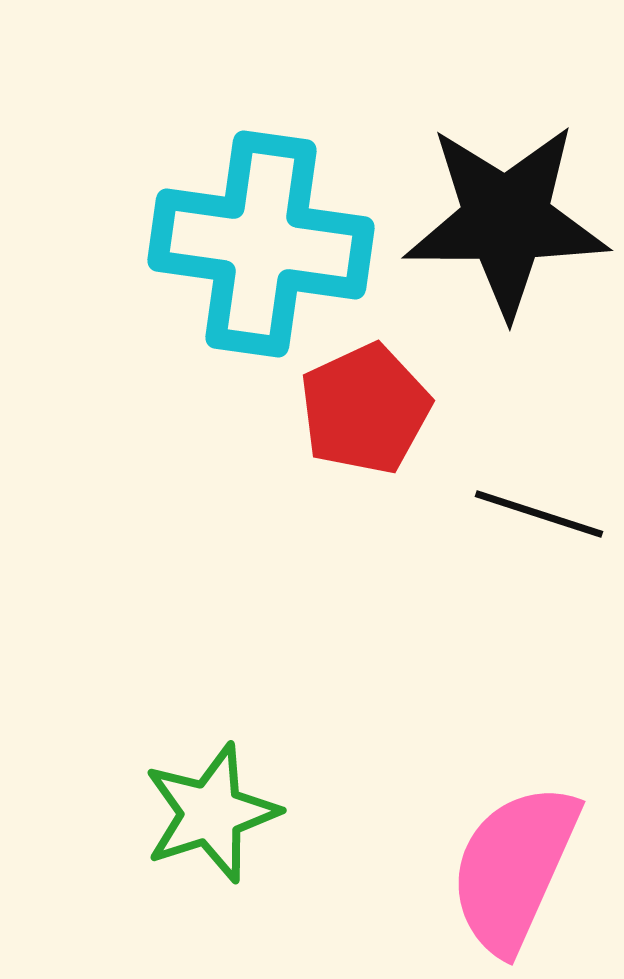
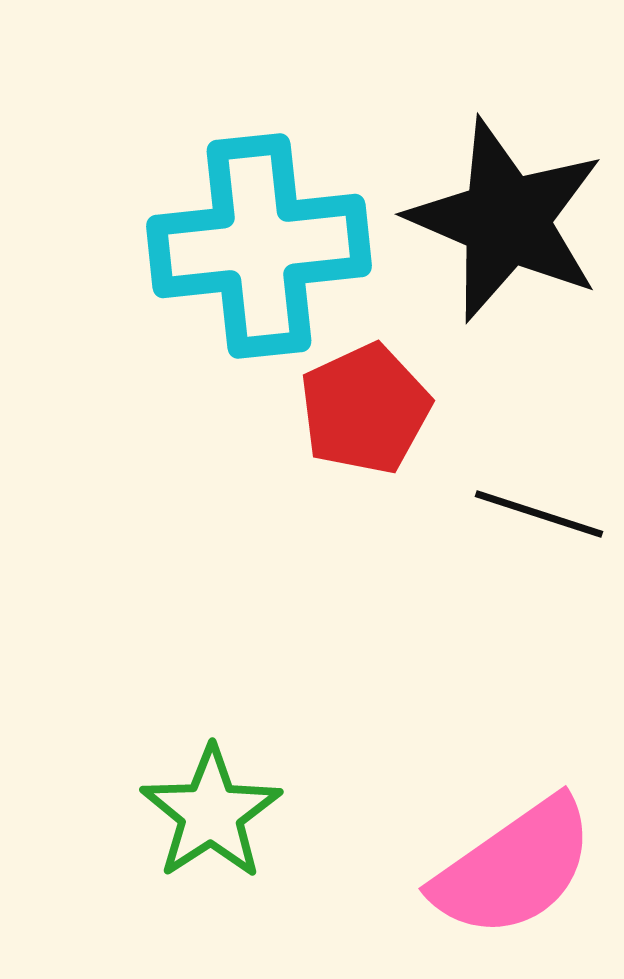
black star: rotated 23 degrees clockwise
cyan cross: moved 2 px left, 2 px down; rotated 14 degrees counterclockwise
green star: rotated 15 degrees counterclockwise
pink semicircle: rotated 149 degrees counterclockwise
